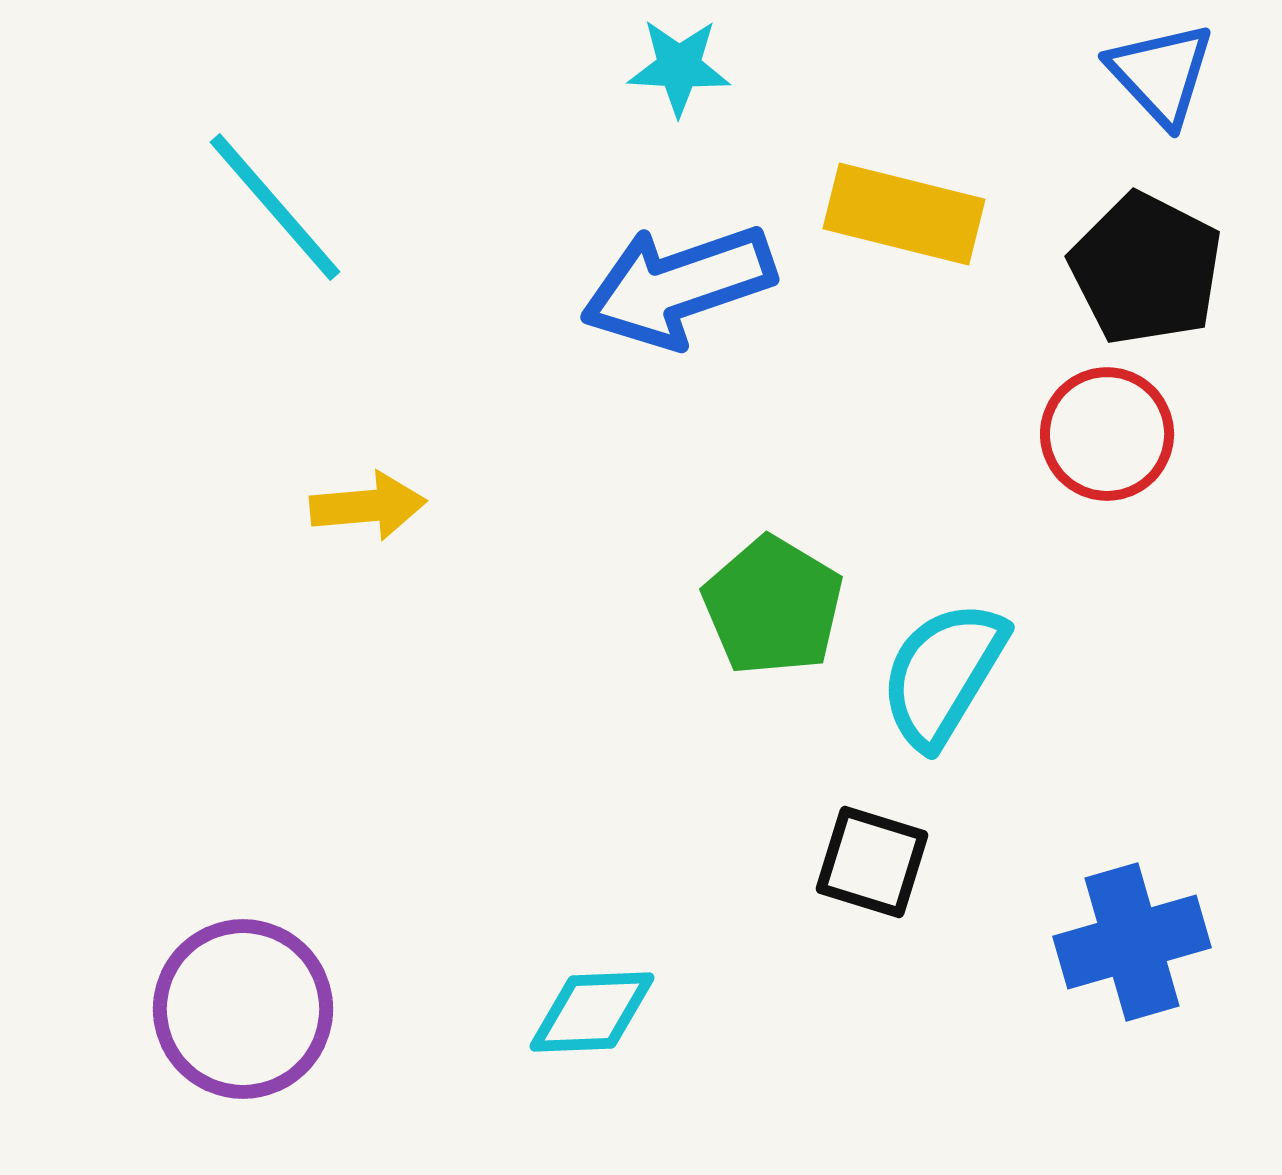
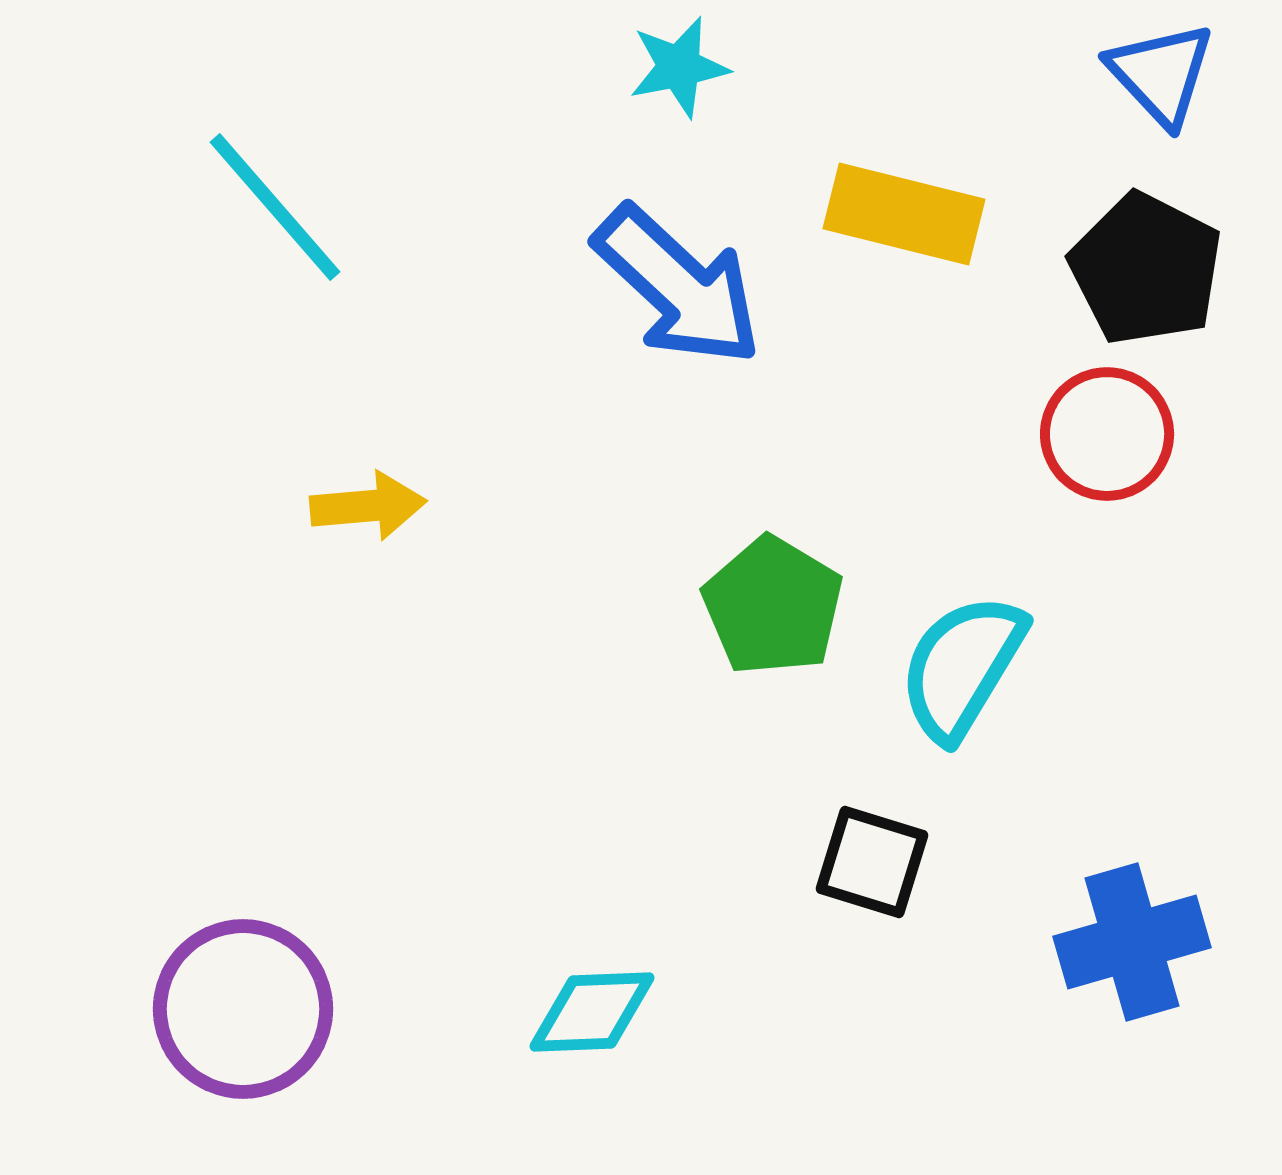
cyan star: rotated 14 degrees counterclockwise
blue arrow: rotated 118 degrees counterclockwise
cyan semicircle: moved 19 px right, 7 px up
